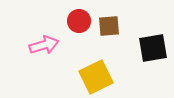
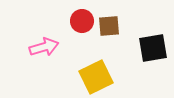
red circle: moved 3 px right
pink arrow: moved 2 px down
